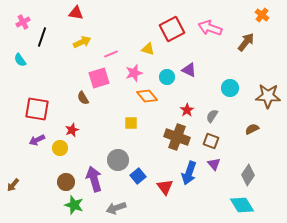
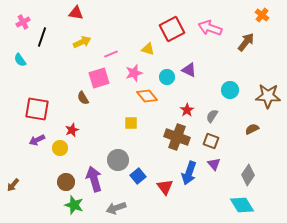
cyan circle at (230, 88): moved 2 px down
